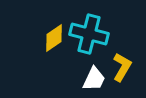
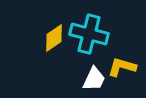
yellow L-shape: rotated 104 degrees counterclockwise
